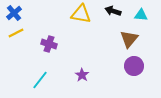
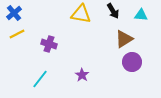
black arrow: rotated 140 degrees counterclockwise
yellow line: moved 1 px right, 1 px down
brown triangle: moved 5 px left; rotated 18 degrees clockwise
purple circle: moved 2 px left, 4 px up
cyan line: moved 1 px up
